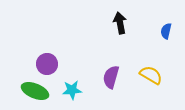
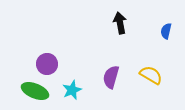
cyan star: rotated 18 degrees counterclockwise
